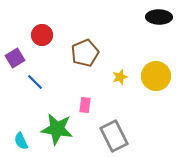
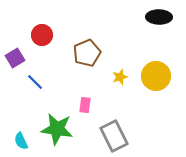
brown pentagon: moved 2 px right
